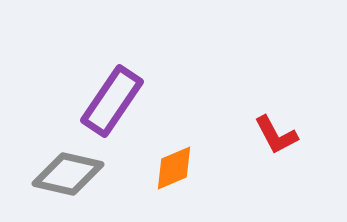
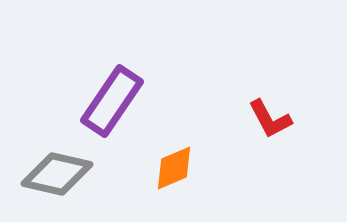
red L-shape: moved 6 px left, 16 px up
gray diamond: moved 11 px left
